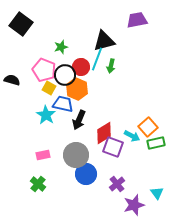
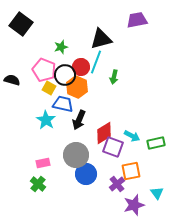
black triangle: moved 3 px left, 2 px up
cyan line: moved 1 px left, 3 px down
green arrow: moved 3 px right, 11 px down
orange hexagon: moved 2 px up
cyan star: moved 5 px down
orange square: moved 17 px left, 44 px down; rotated 30 degrees clockwise
pink rectangle: moved 8 px down
